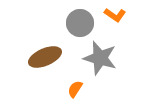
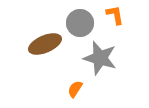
orange L-shape: rotated 135 degrees counterclockwise
brown ellipse: moved 13 px up
